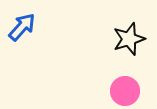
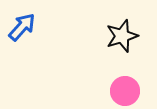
black star: moved 7 px left, 3 px up
